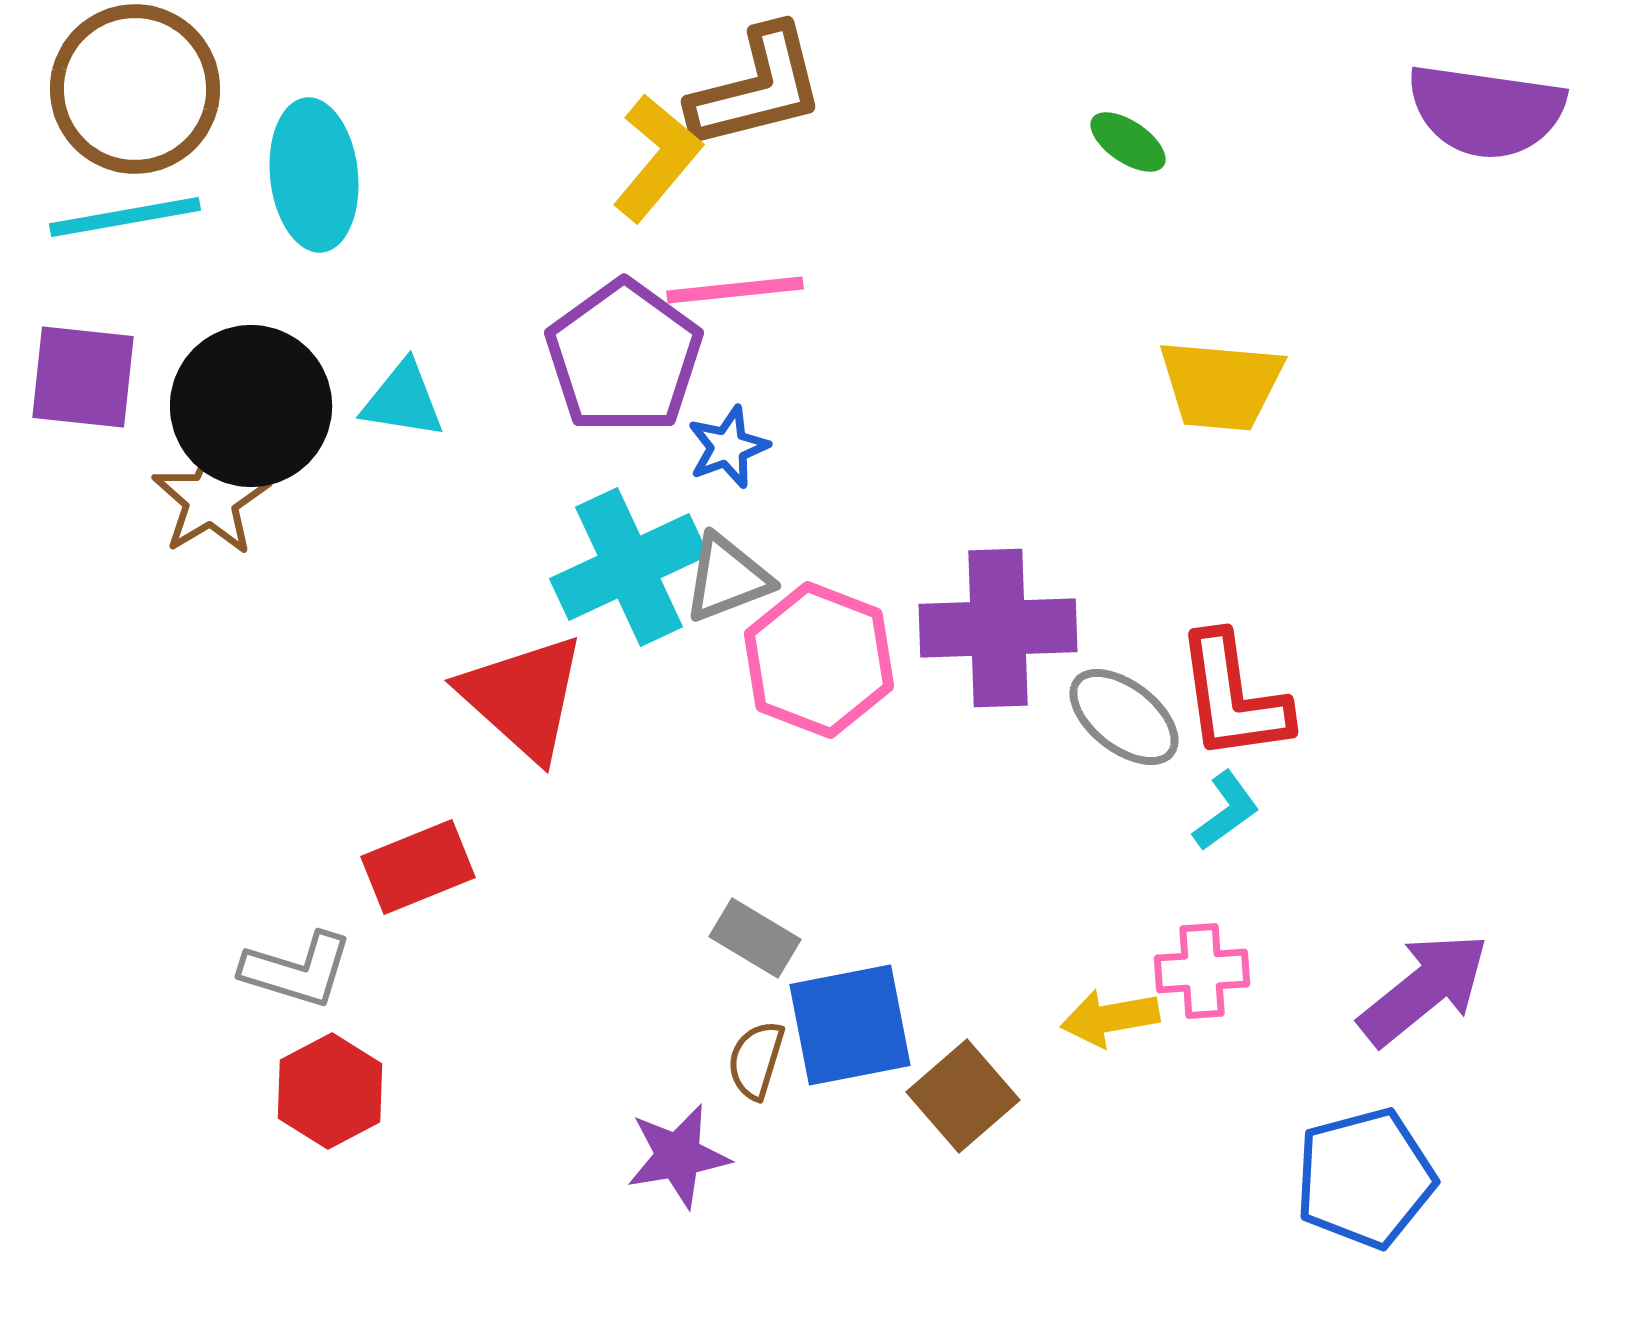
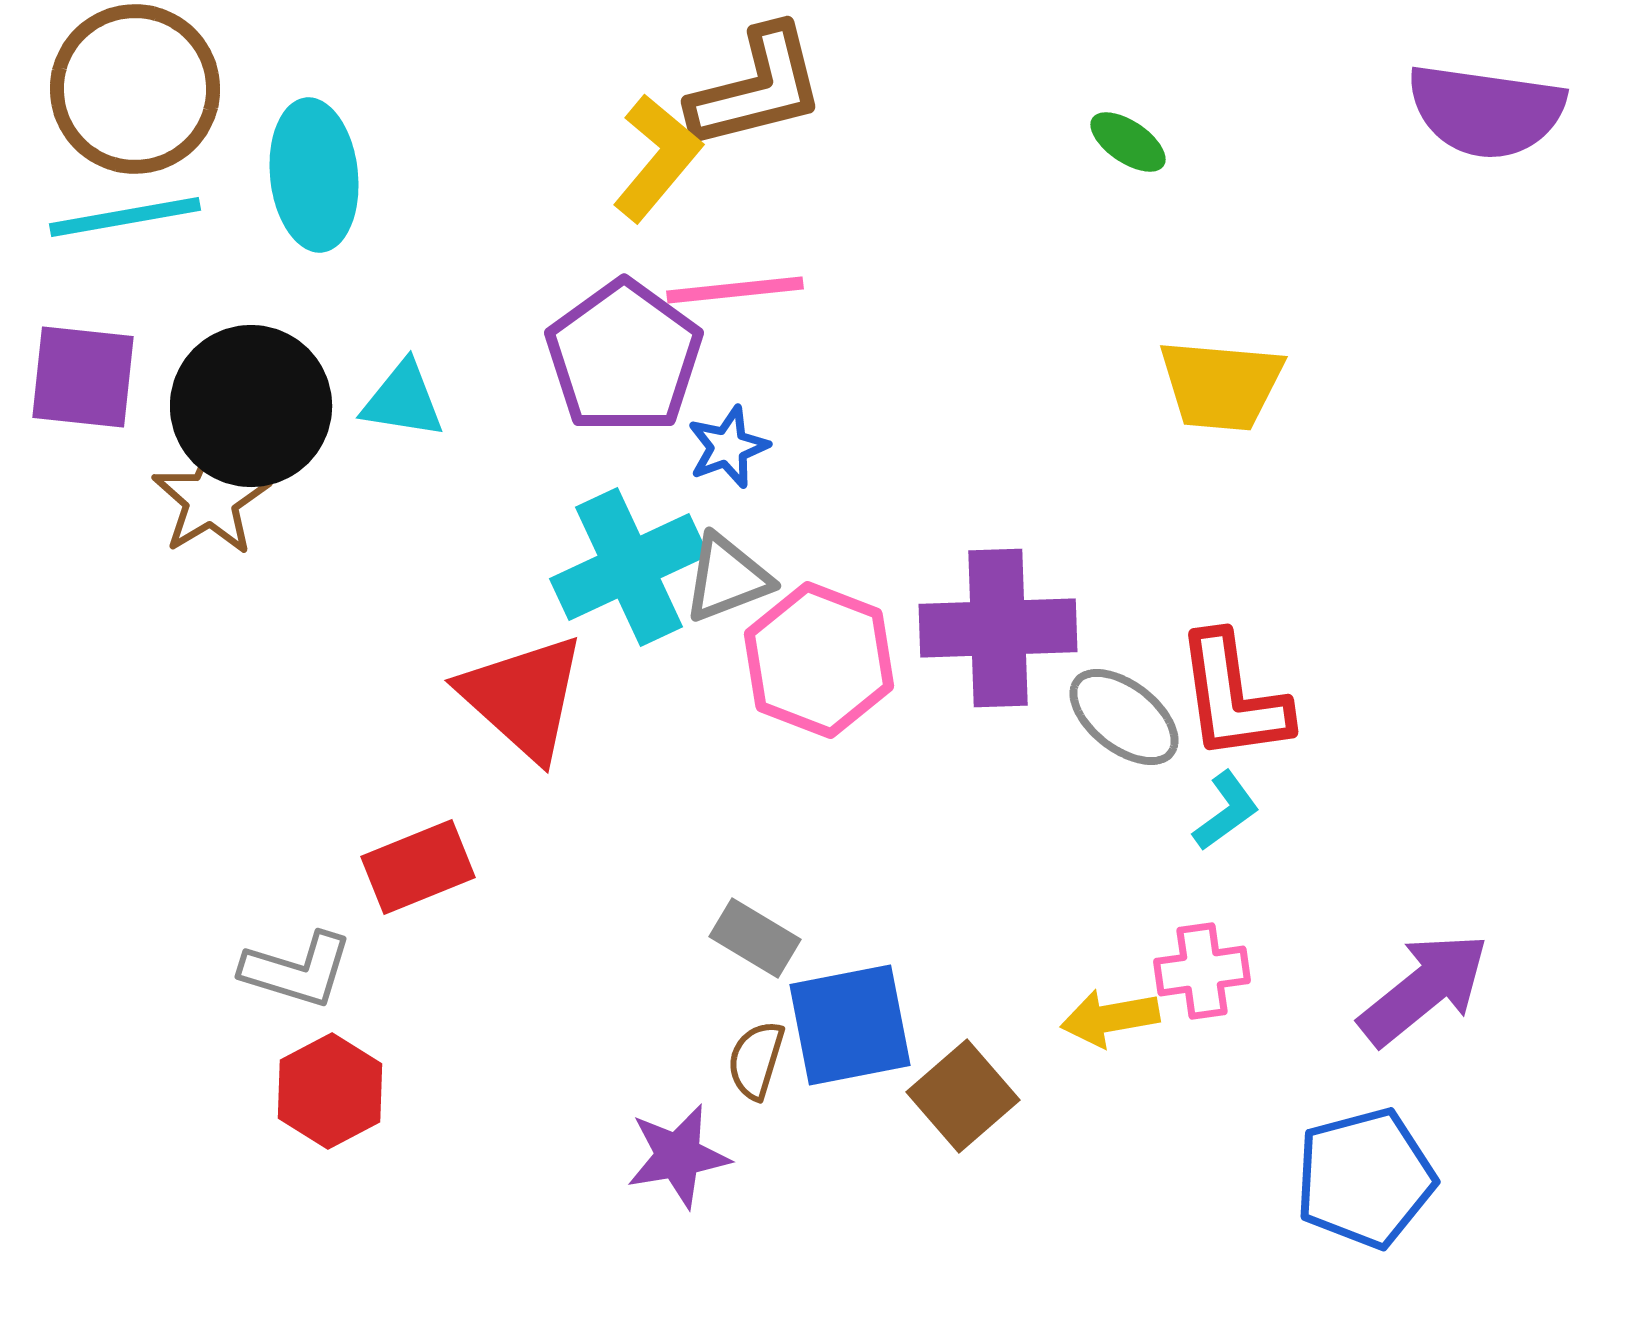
pink cross: rotated 4 degrees counterclockwise
